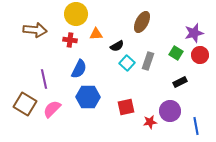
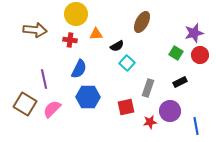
gray rectangle: moved 27 px down
